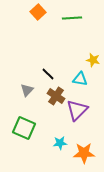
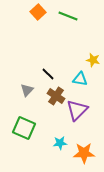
green line: moved 4 px left, 2 px up; rotated 24 degrees clockwise
